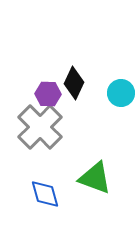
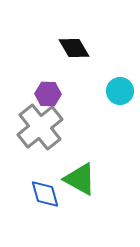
black diamond: moved 35 px up; rotated 56 degrees counterclockwise
cyan circle: moved 1 px left, 2 px up
gray cross: rotated 6 degrees clockwise
green triangle: moved 15 px left, 1 px down; rotated 9 degrees clockwise
